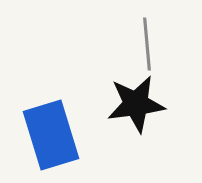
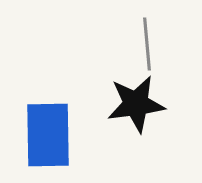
blue rectangle: moved 3 px left; rotated 16 degrees clockwise
